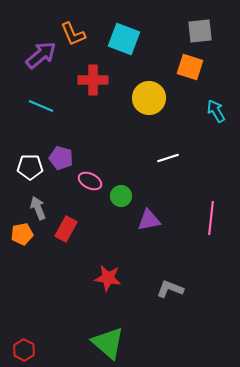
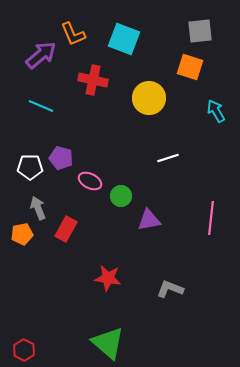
red cross: rotated 12 degrees clockwise
